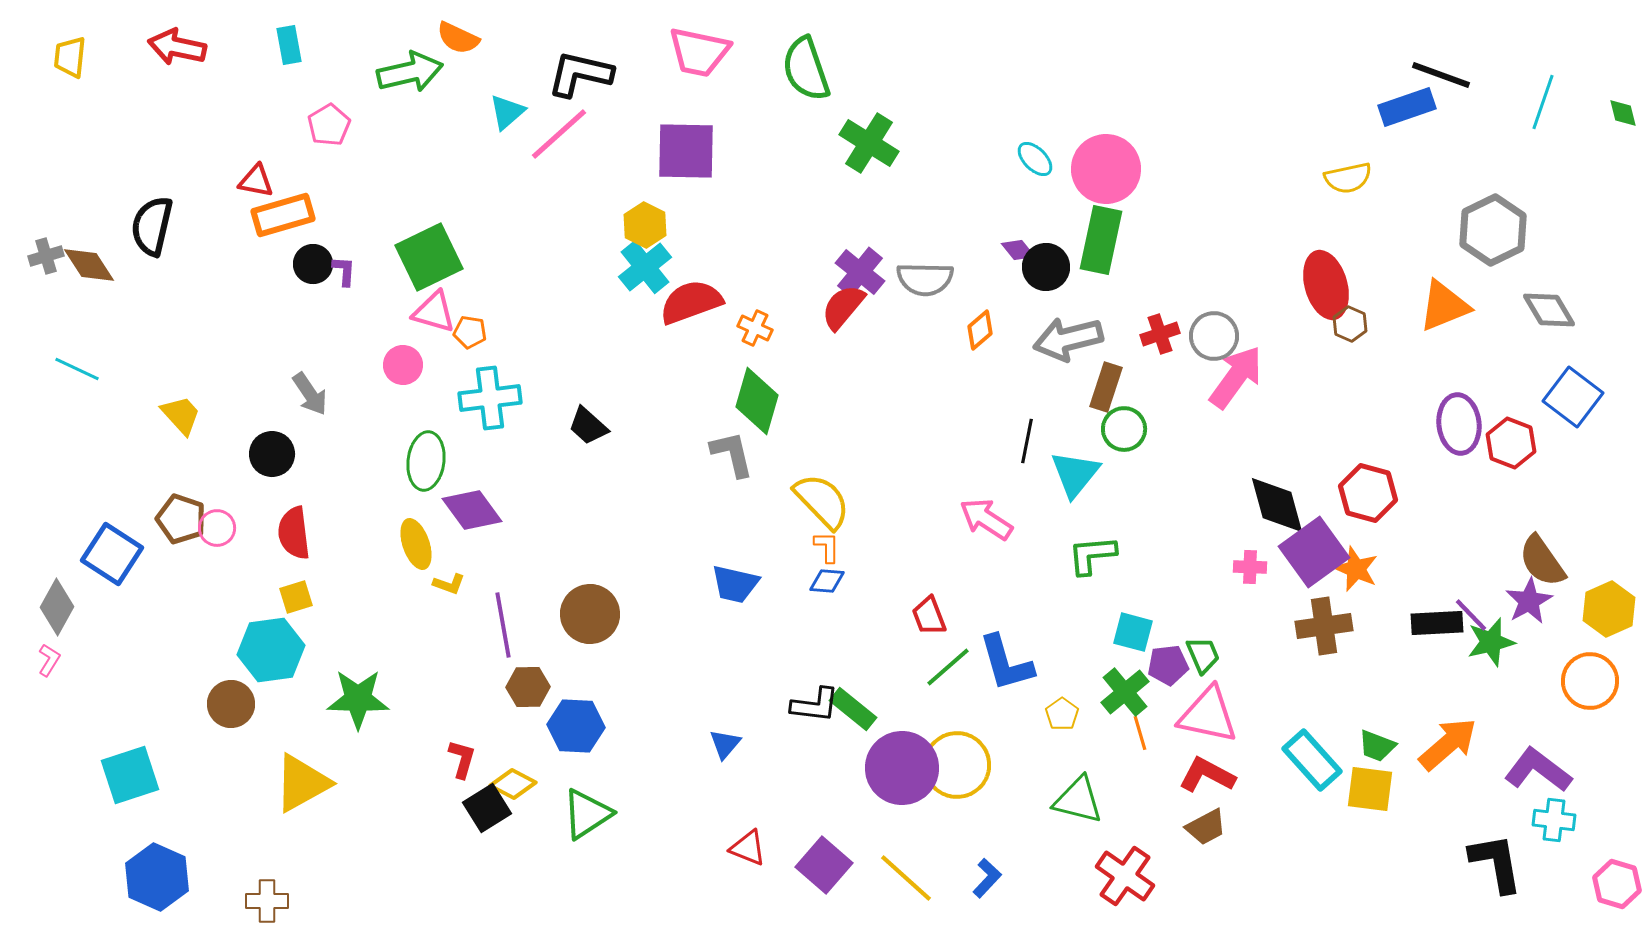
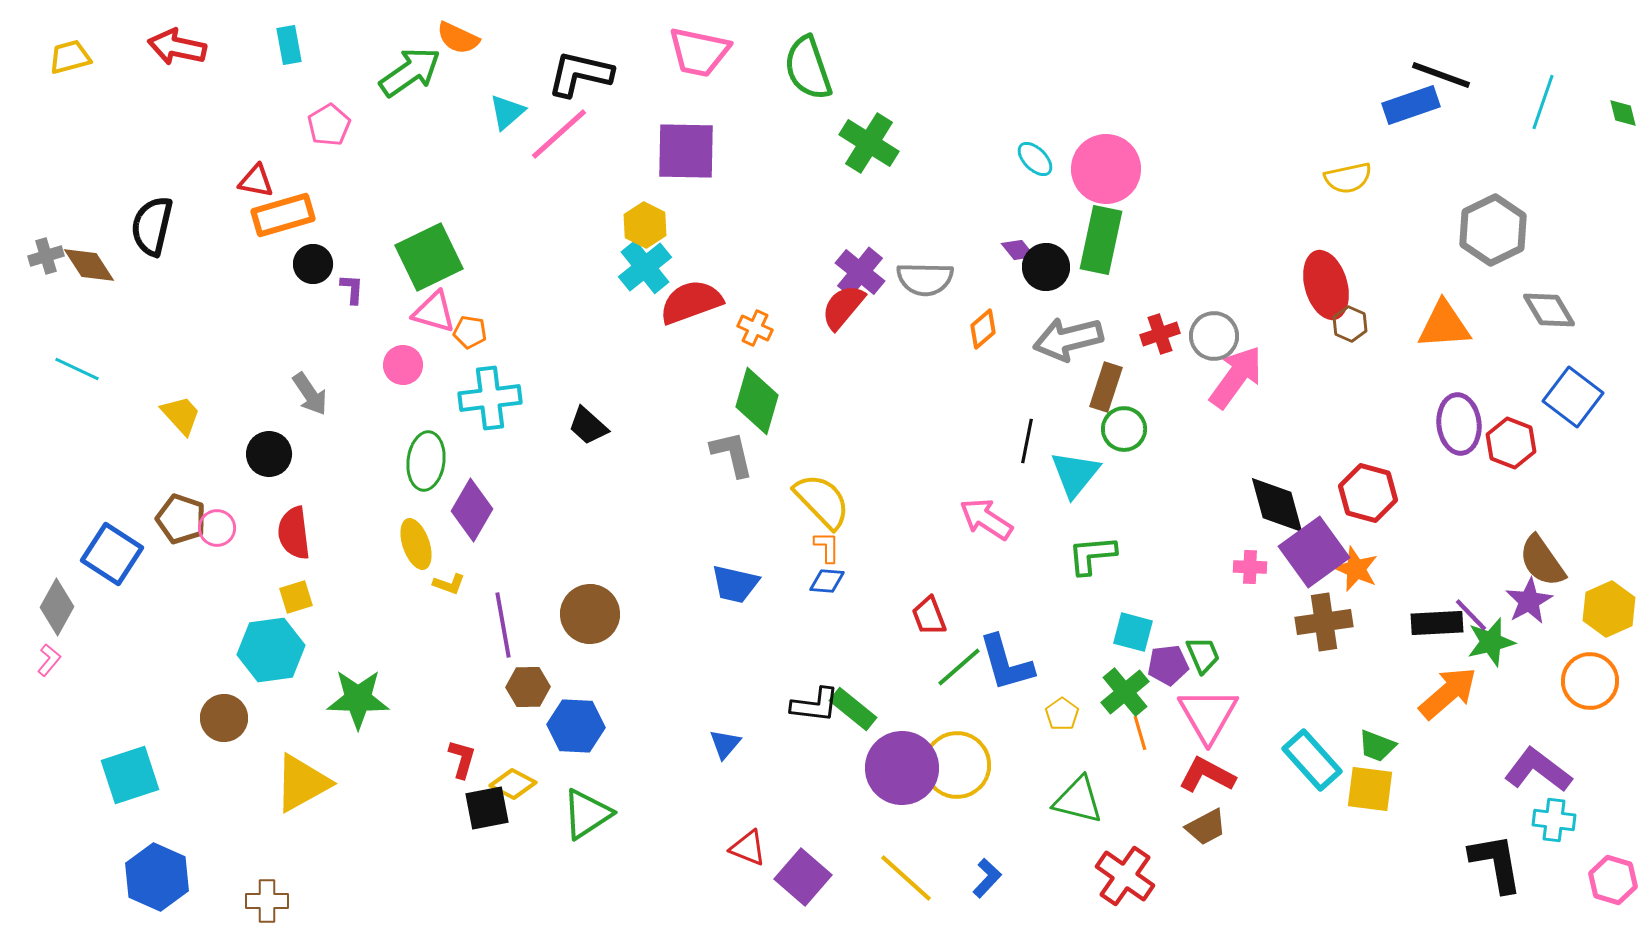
yellow trapezoid at (70, 57): rotated 69 degrees clockwise
green semicircle at (806, 69): moved 2 px right, 1 px up
green arrow at (410, 72): rotated 22 degrees counterclockwise
blue rectangle at (1407, 107): moved 4 px right, 2 px up
purple L-shape at (344, 271): moved 8 px right, 18 px down
orange triangle at (1444, 306): moved 19 px down; rotated 18 degrees clockwise
orange diamond at (980, 330): moved 3 px right, 1 px up
black circle at (272, 454): moved 3 px left
purple diamond at (472, 510): rotated 66 degrees clockwise
brown cross at (1324, 626): moved 4 px up
pink L-shape at (49, 660): rotated 8 degrees clockwise
green line at (948, 667): moved 11 px right
brown circle at (231, 704): moved 7 px left, 14 px down
pink triangle at (1208, 715): rotated 48 degrees clockwise
orange arrow at (1448, 744): moved 51 px up
black square at (487, 808): rotated 21 degrees clockwise
purple square at (824, 865): moved 21 px left, 12 px down
pink hexagon at (1617, 884): moved 4 px left, 4 px up
